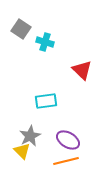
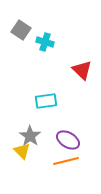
gray square: moved 1 px down
gray star: rotated 10 degrees counterclockwise
